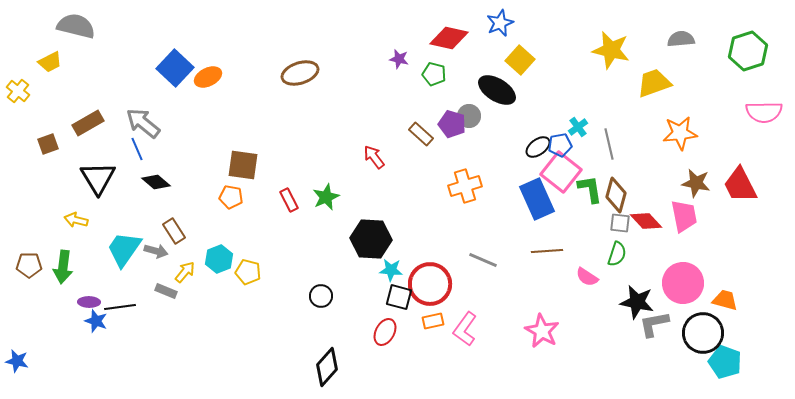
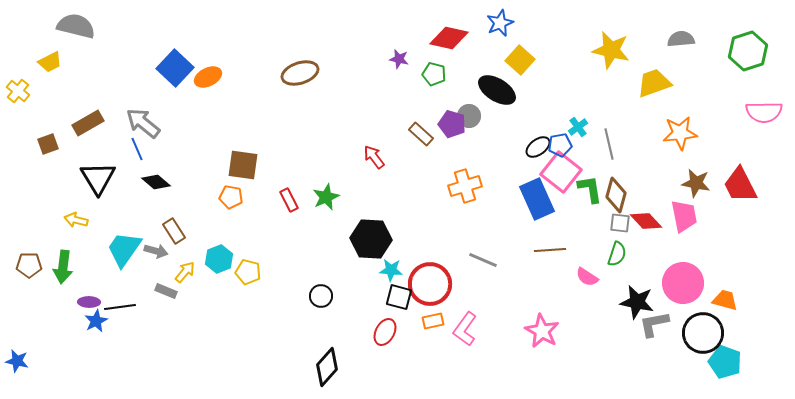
brown line at (547, 251): moved 3 px right, 1 px up
blue star at (96, 321): rotated 25 degrees clockwise
